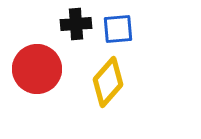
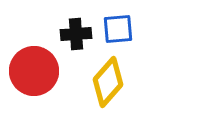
black cross: moved 10 px down
red circle: moved 3 px left, 2 px down
